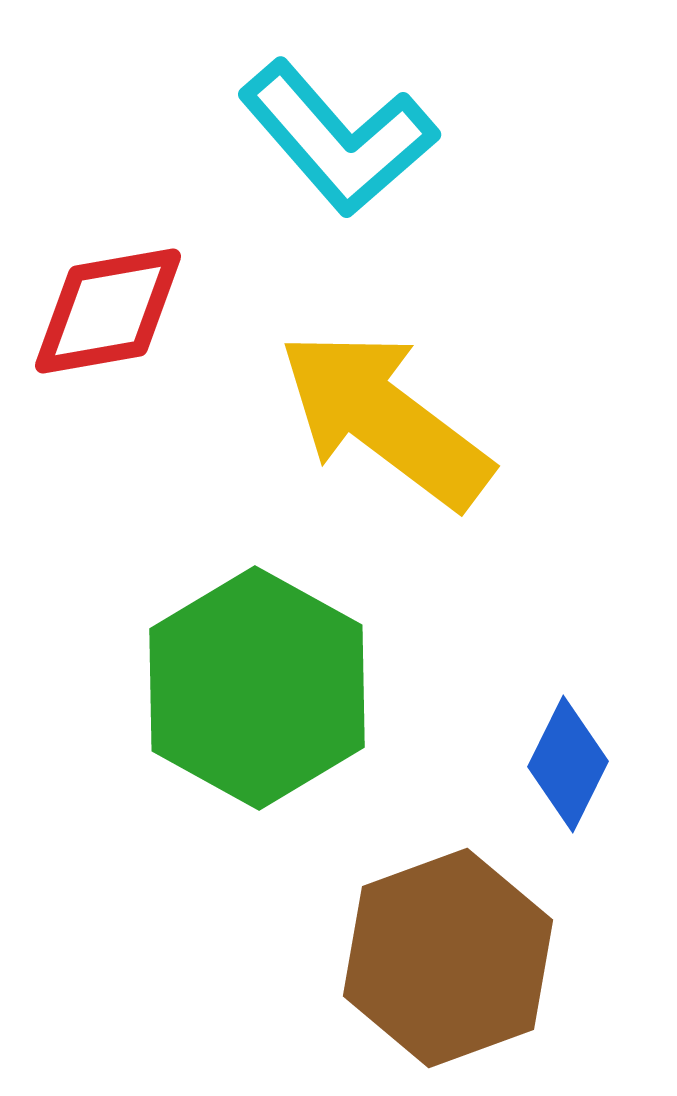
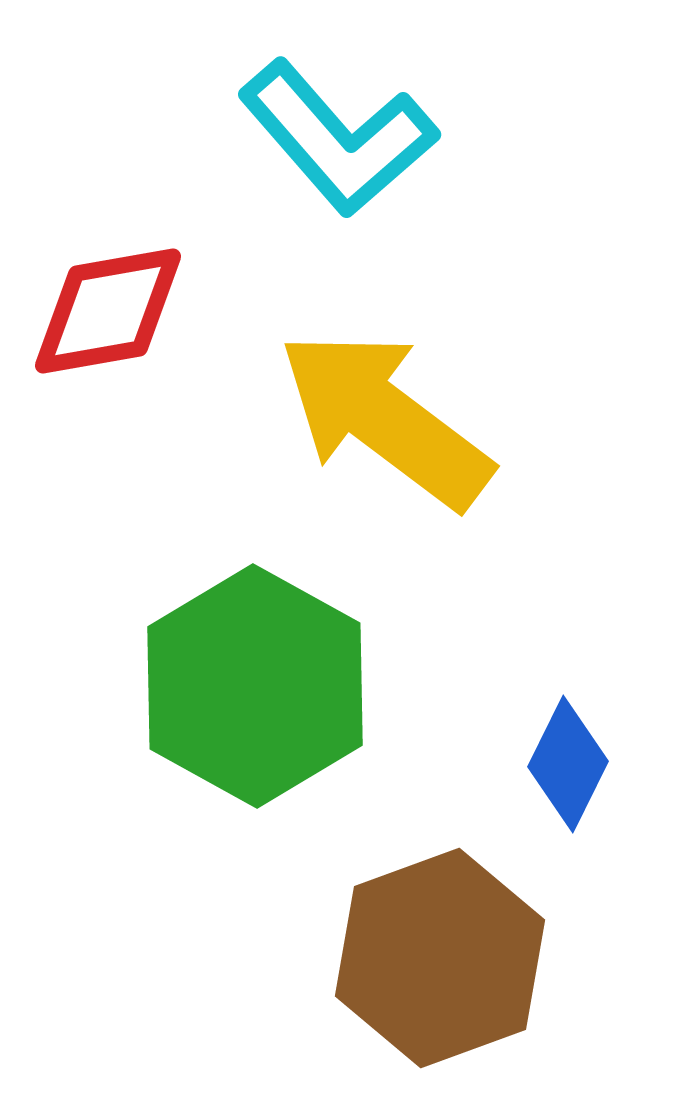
green hexagon: moved 2 px left, 2 px up
brown hexagon: moved 8 px left
